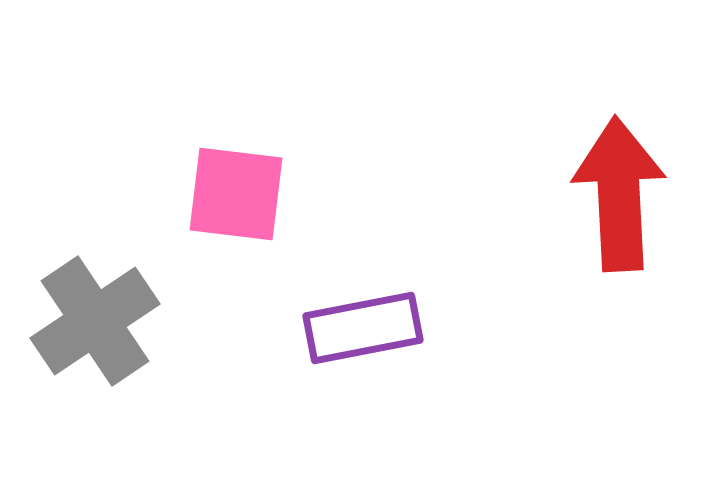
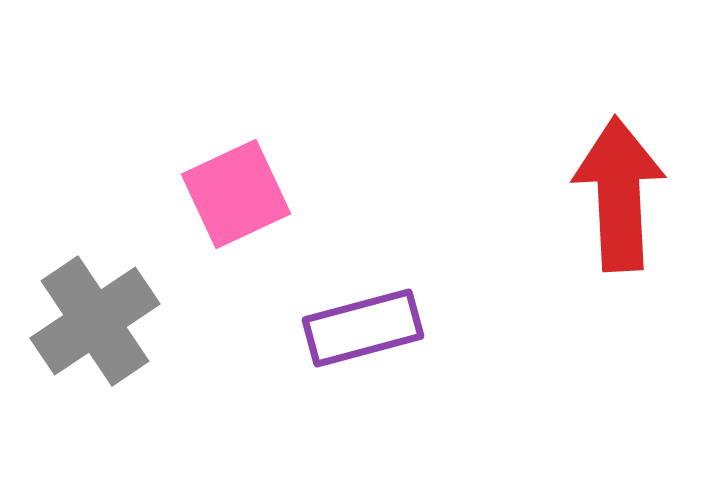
pink square: rotated 32 degrees counterclockwise
purple rectangle: rotated 4 degrees counterclockwise
